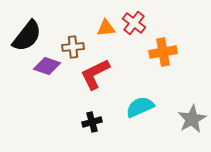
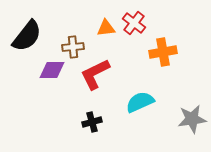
purple diamond: moved 5 px right, 4 px down; rotated 20 degrees counterclockwise
cyan semicircle: moved 5 px up
gray star: rotated 20 degrees clockwise
